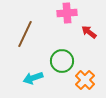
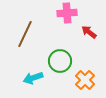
green circle: moved 2 px left
